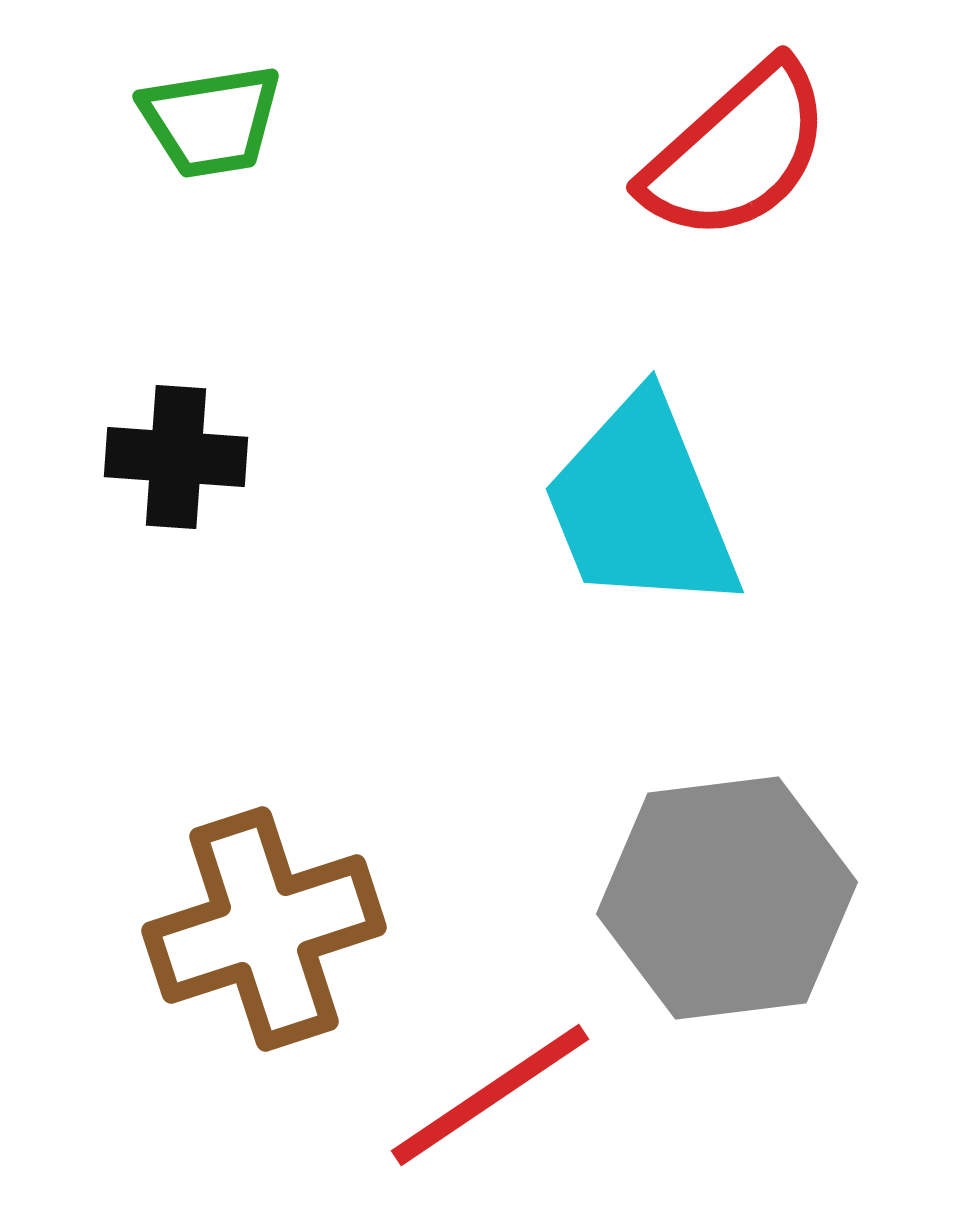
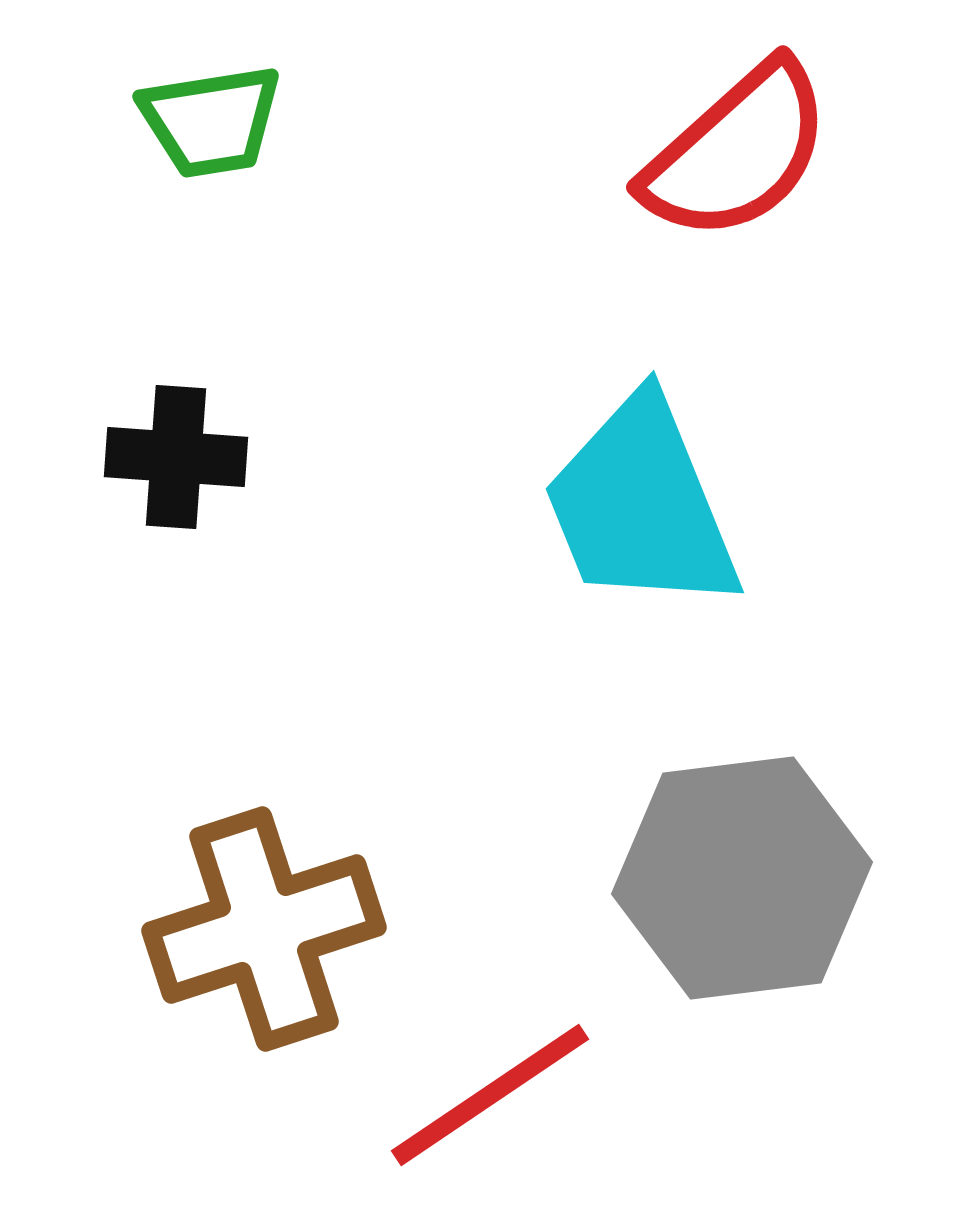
gray hexagon: moved 15 px right, 20 px up
